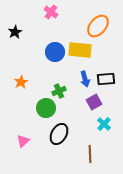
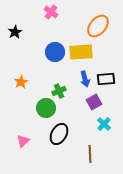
yellow rectangle: moved 1 px right, 2 px down; rotated 10 degrees counterclockwise
